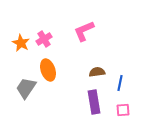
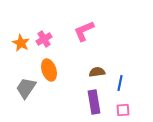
orange ellipse: moved 1 px right
